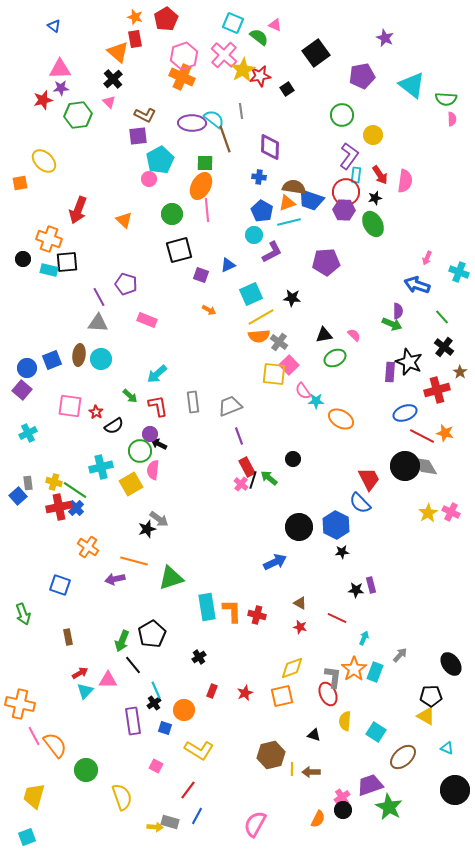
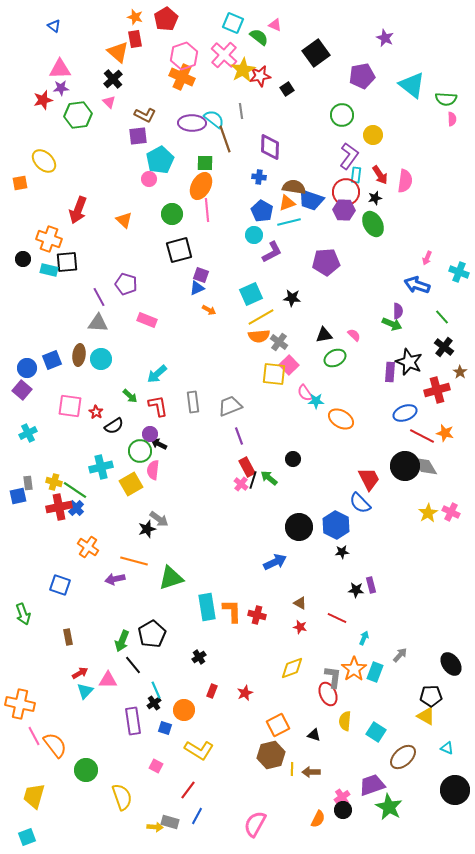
blue triangle at (228, 265): moved 31 px left, 23 px down
pink semicircle at (303, 391): moved 2 px right, 2 px down
blue square at (18, 496): rotated 30 degrees clockwise
orange square at (282, 696): moved 4 px left, 29 px down; rotated 15 degrees counterclockwise
purple trapezoid at (370, 785): moved 2 px right
